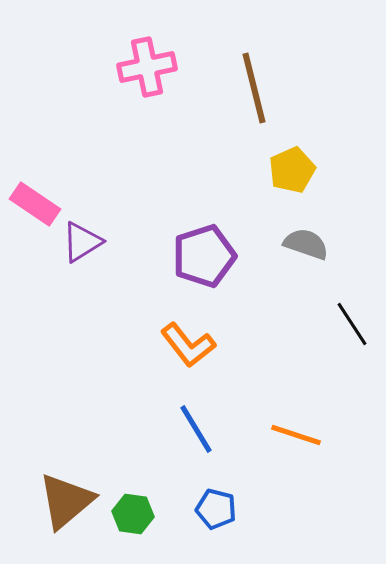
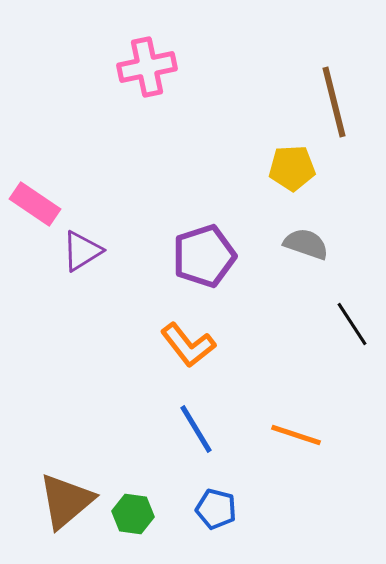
brown line: moved 80 px right, 14 px down
yellow pentagon: moved 2 px up; rotated 21 degrees clockwise
purple triangle: moved 9 px down
